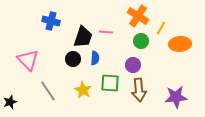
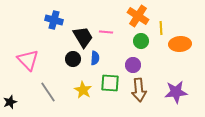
blue cross: moved 3 px right, 1 px up
yellow line: rotated 32 degrees counterclockwise
black trapezoid: rotated 50 degrees counterclockwise
gray line: moved 1 px down
purple star: moved 5 px up
